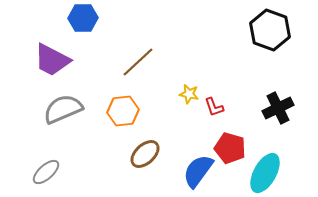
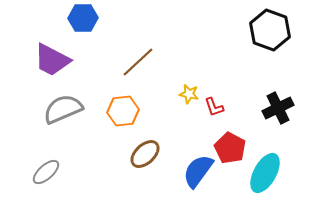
red pentagon: rotated 12 degrees clockwise
